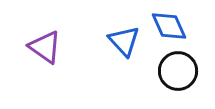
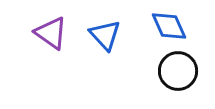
blue triangle: moved 19 px left, 6 px up
purple triangle: moved 6 px right, 14 px up
